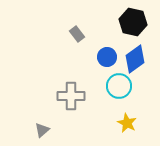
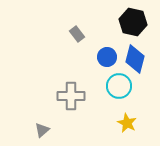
blue diamond: rotated 40 degrees counterclockwise
